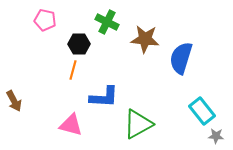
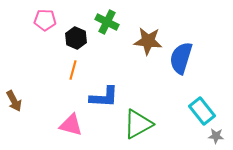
pink pentagon: rotated 10 degrees counterclockwise
brown star: moved 3 px right, 2 px down
black hexagon: moved 3 px left, 6 px up; rotated 25 degrees clockwise
